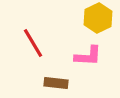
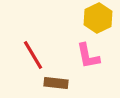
red line: moved 12 px down
pink L-shape: rotated 76 degrees clockwise
